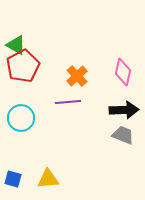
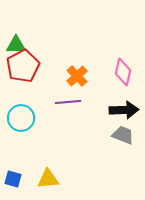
green triangle: rotated 30 degrees counterclockwise
